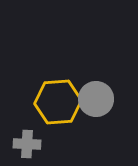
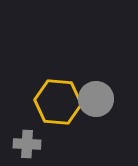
yellow hexagon: rotated 9 degrees clockwise
